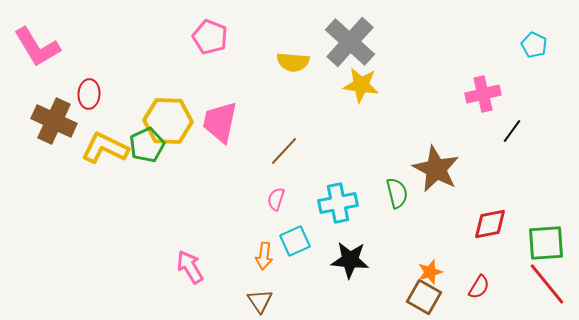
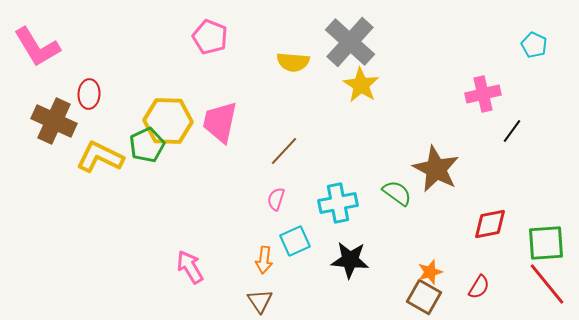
yellow star: rotated 24 degrees clockwise
yellow L-shape: moved 5 px left, 9 px down
green semicircle: rotated 40 degrees counterclockwise
orange arrow: moved 4 px down
